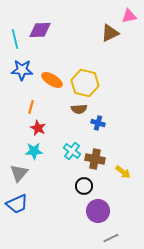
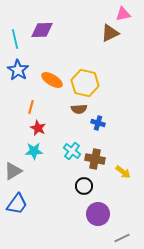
pink triangle: moved 6 px left, 2 px up
purple diamond: moved 2 px right
blue star: moved 4 px left; rotated 30 degrees clockwise
gray triangle: moved 6 px left, 2 px up; rotated 18 degrees clockwise
blue trapezoid: rotated 30 degrees counterclockwise
purple circle: moved 3 px down
gray line: moved 11 px right
